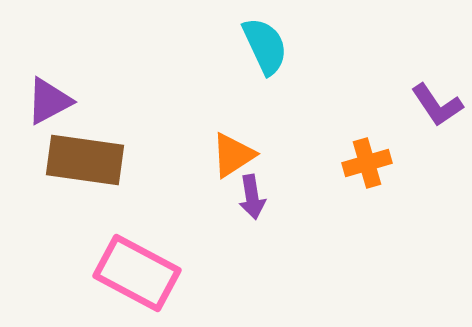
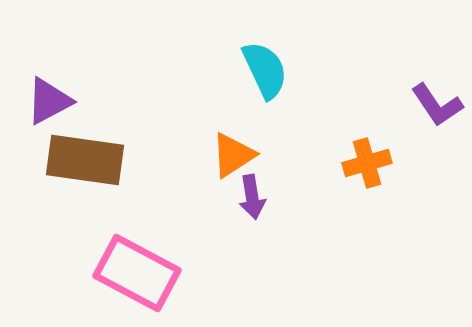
cyan semicircle: moved 24 px down
